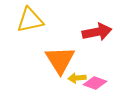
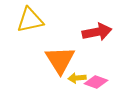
pink diamond: moved 1 px right, 1 px up
